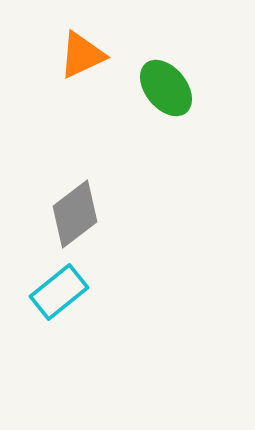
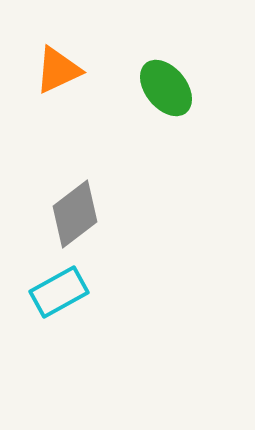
orange triangle: moved 24 px left, 15 px down
cyan rectangle: rotated 10 degrees clockwise
